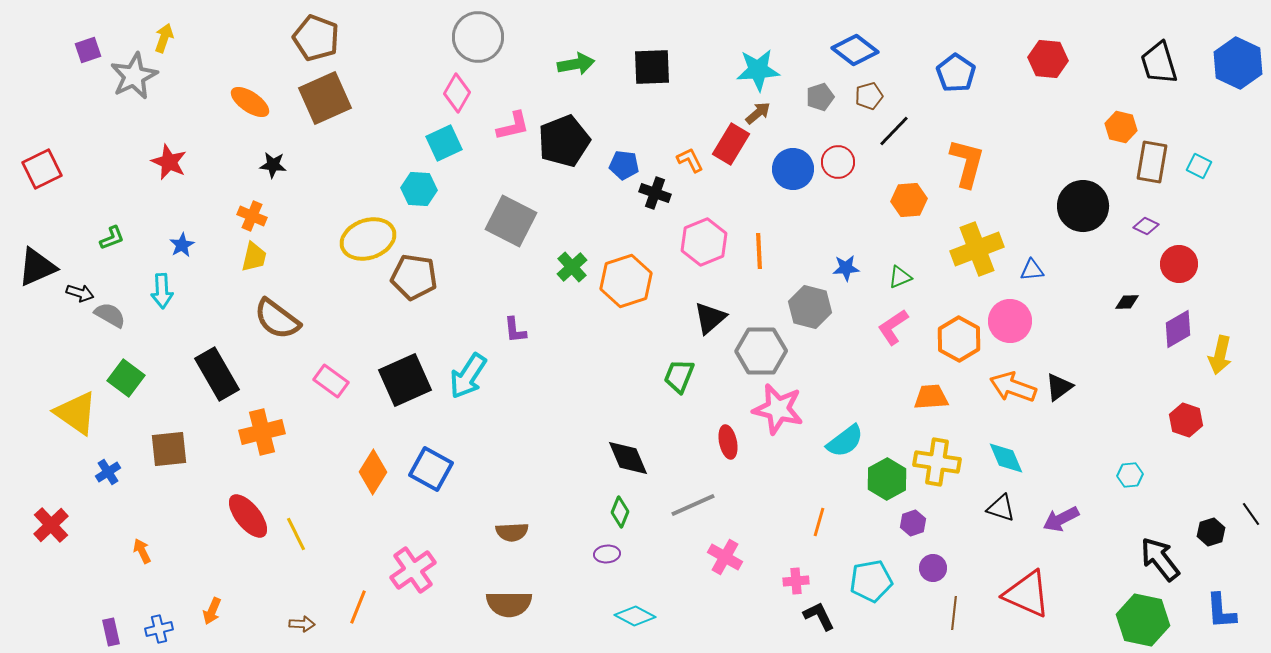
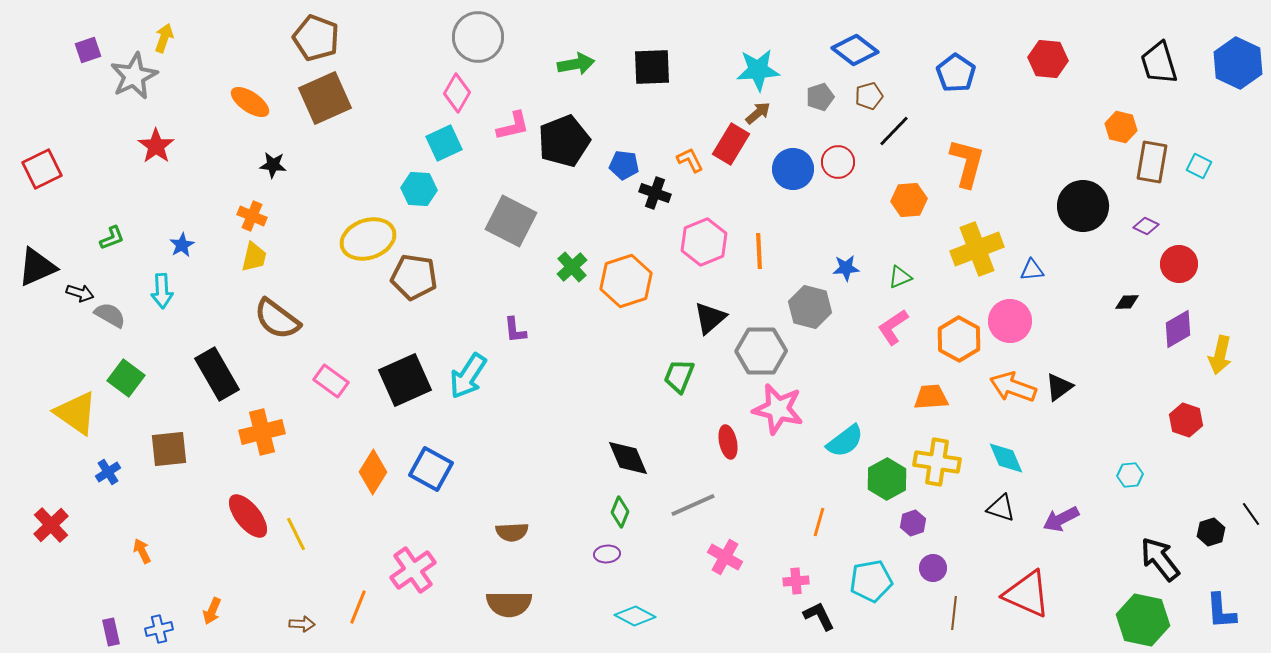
red star at (169, 162): moved 13 px left, 16 px up; rotated 12 degrees clockwise
